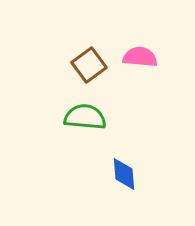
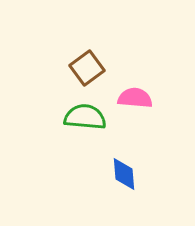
pink semicircle: moved 5 px left, 41 px down
brown square: moved 2 px left, 3 px down
